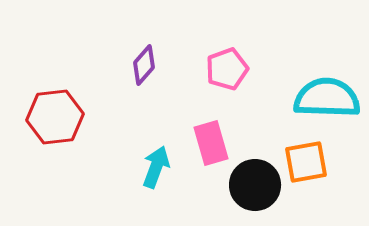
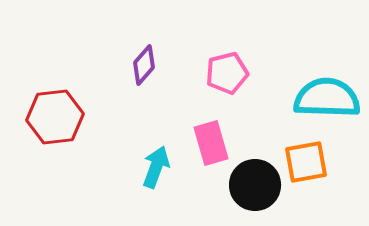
pink pentagon: moved 4 px down; rotated 6 degrees clockwise
